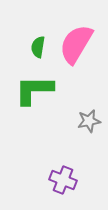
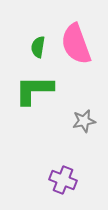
pink semicircle: rotated 51 degrees counterclockwise
gray star: moved 5 px left
